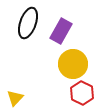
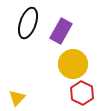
yellow triangle: moved 2 px right
